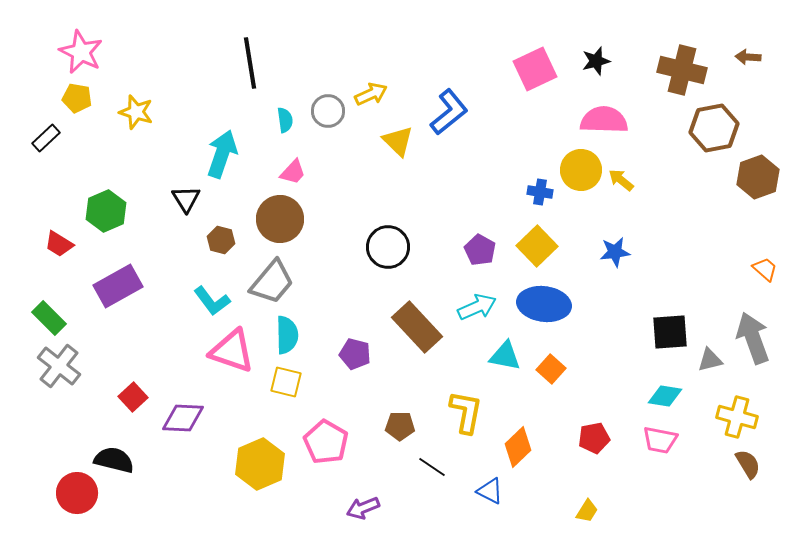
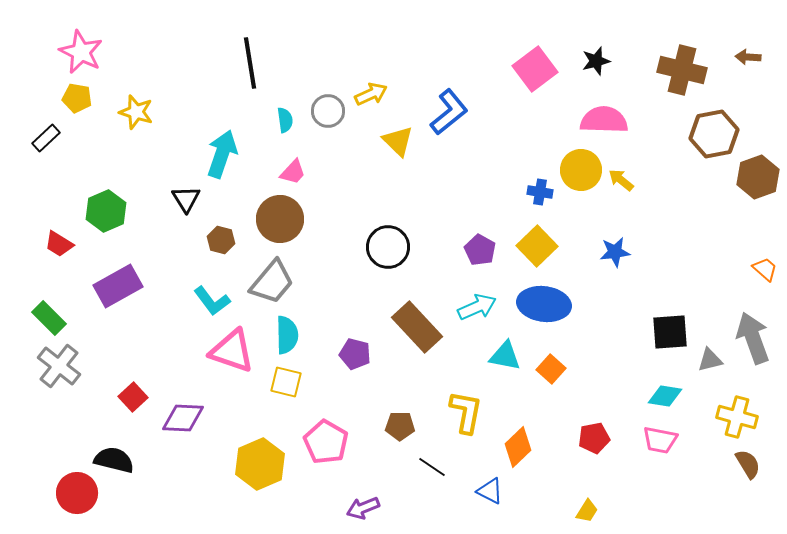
pink square at (535, 69): rotated 12 degrees counterclockwise
brown hexagon at (714, 128): moved 6 px down
